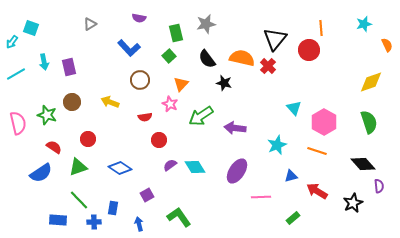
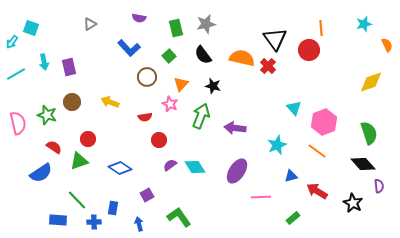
green rectangle at (176, 33): moved 5 px up
black triangle at (275, 39): rotated 15 degrees counterclockwise
black semicircle at (207, 59): moved 4 px left, 4 px up
brown circle at (140, 80): moved 7 px right, 3 px up
black star at (224, 83): moved 11 px left, 3 px down
green arrow at (201, 116): rotated 145 degrees clockwise
pink hexagon at (324, 122): rotated 10 degrees clockwise
green semicircle at (369, 122): moved 11 px down
orange line at (317, 151): rotated 18 degrees clockwise
green triangle at (78, 167): moved 1 px right, 6 px up
green line at (79, 200): moved 2 px left
black star at (353, 203): rotated 18 degrees counterclockwise
